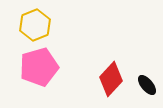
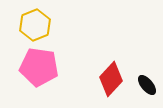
pink pentagon: rotated 24 degrees clockwise
